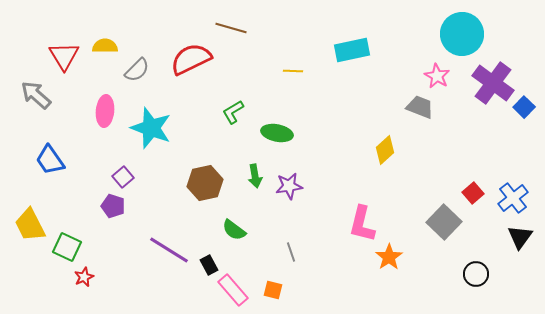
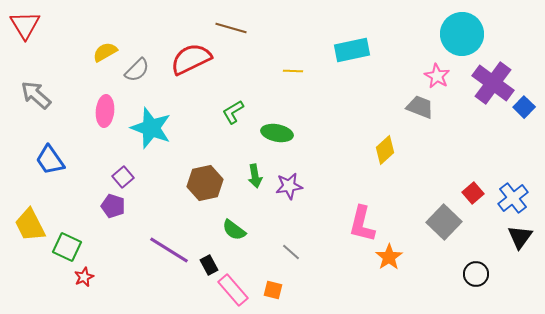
yellow semicircle: moved 6 px down; rotated 30 degrees counterclockwise
red triangle: moved 39 px left, 31 px up
gray line: rotated 30 degrees counterclockwise
